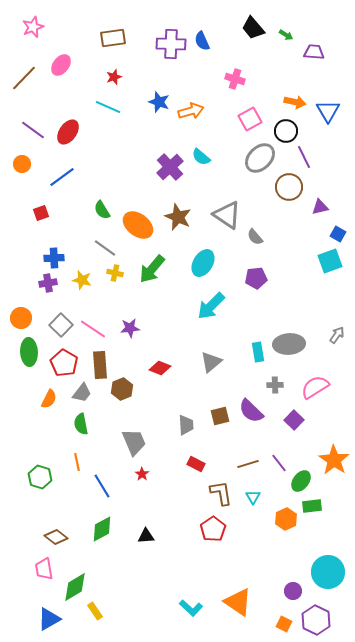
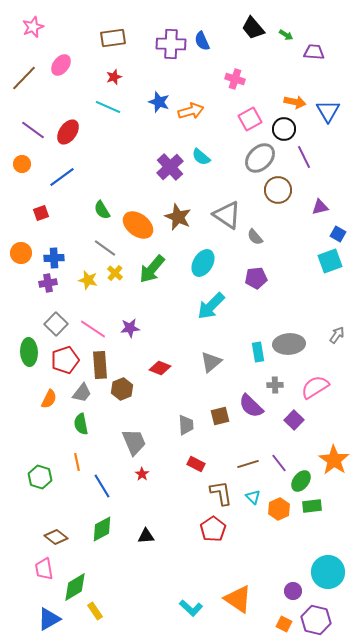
black circle at (286, 131): moved 2 px left, 2 px up
brown circle at (289, 187): moved 11 px left, 3 px down
yellow cross at (115, 273): rotated 28 degrees clockwise
yellow star at (82, 280): moved 6 px right
orange circle at (21, 318): moved 65 px up
gray square at (61, 325): moved 5 px left, 1 px up
red pentagon at (64, 363): moved 1 px right, 3 px up; rotated 24 degrees clockwise
purple semicircle at (251, 411): moved 5 px up
cyan triangle at (253, 497): rotated 14 degrees counterclockwise
orange hexagon at (286, 519): moved 7 px left, 10 px up
orange triangle at (238, 602): moved 3 px up
purple hexagon at (316, 620): rotated 12 degrees counterclockwise
